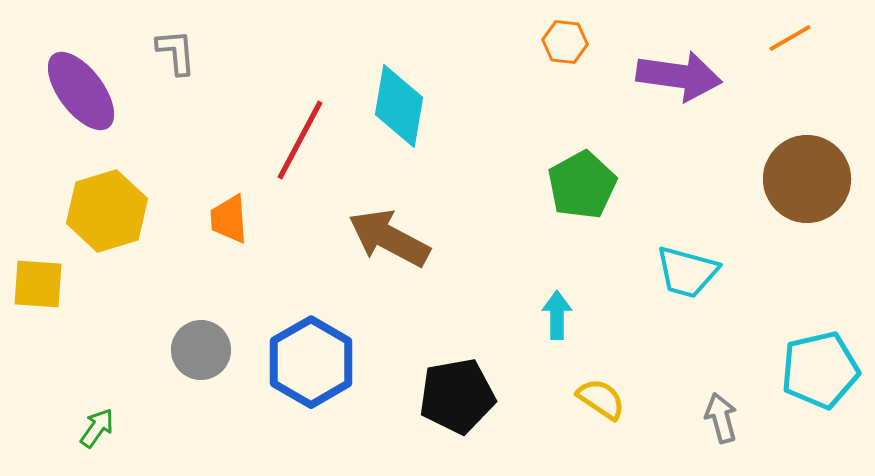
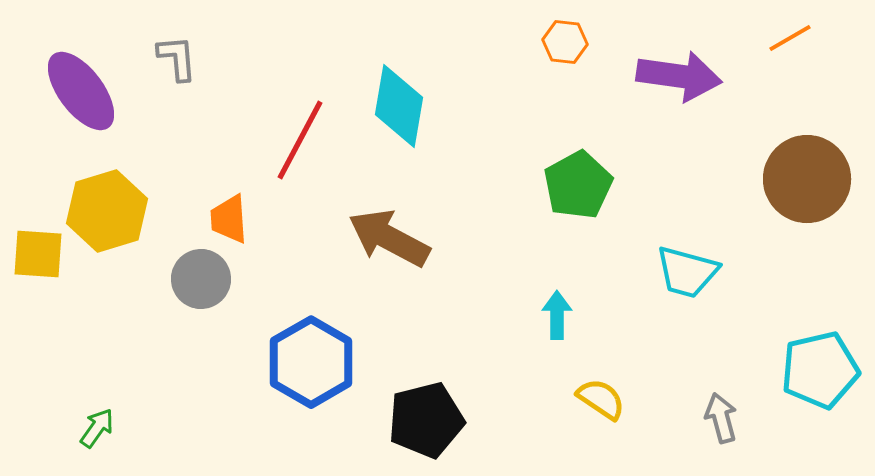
gray L-shape: moved 1 px right, 6 px down
green pentagon: moved 4 px left
yellow square: moved 30 px up
gray circle: moved 71 px up
black pentagon: moved 31 px left, 24 px down; rotated 4 degrees counterclockwise
